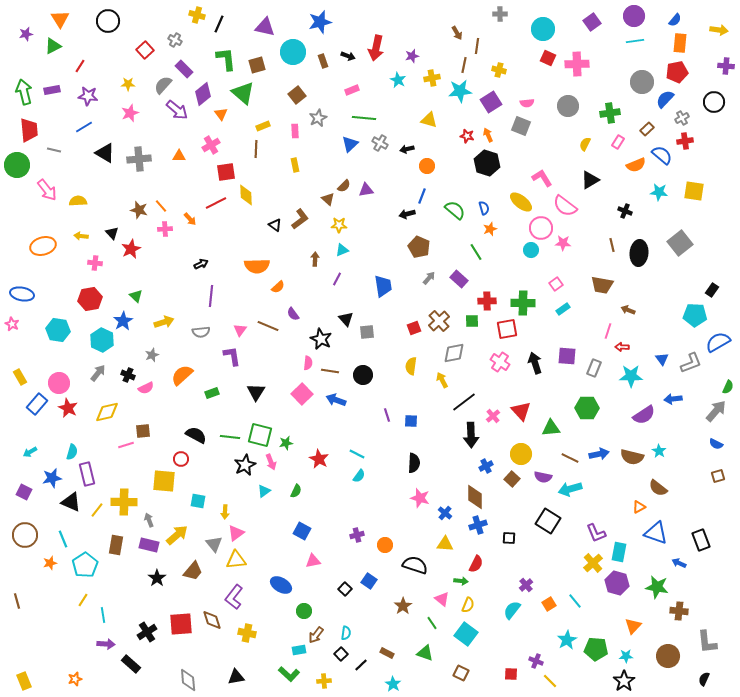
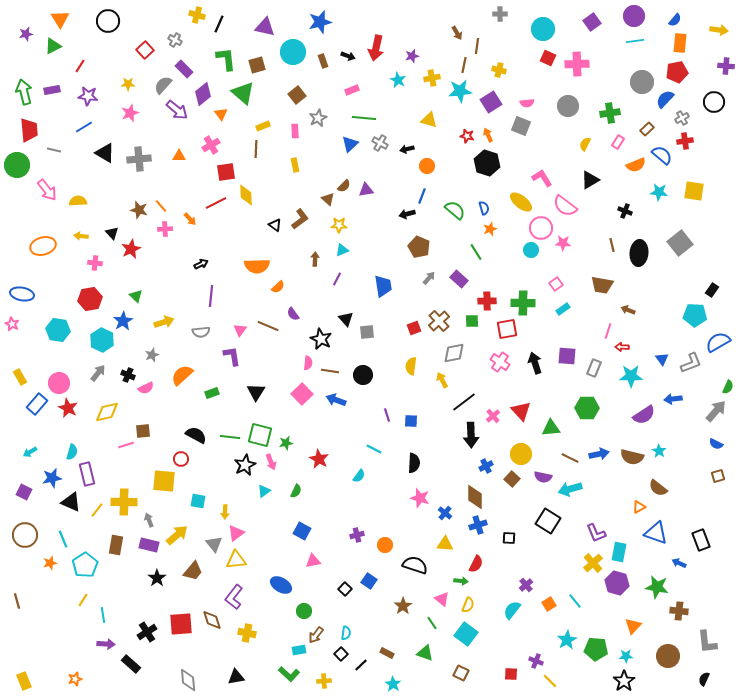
cyan line at (357, 454): moved 17 px right, 5 px up
